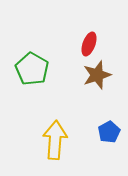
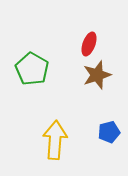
blue pentagon: rotated 15 degrees clockwise
